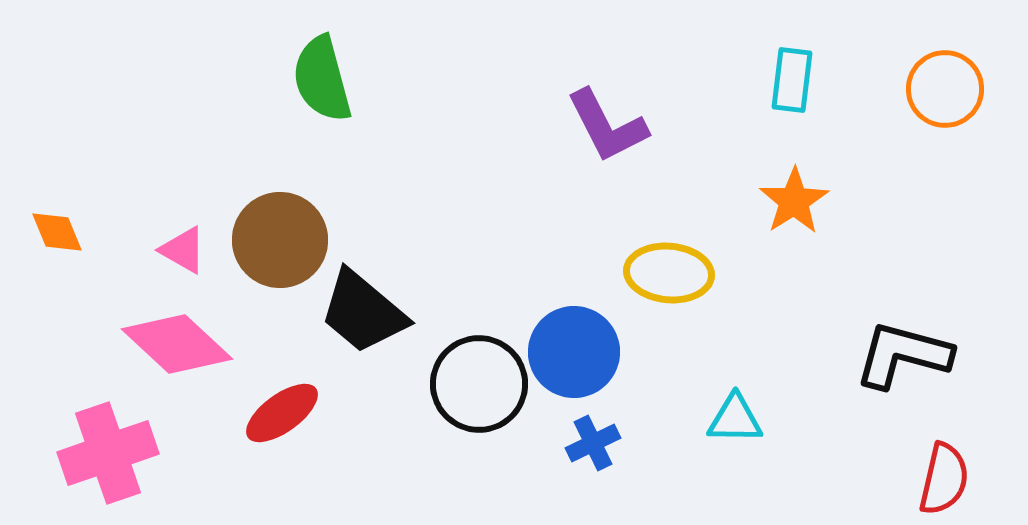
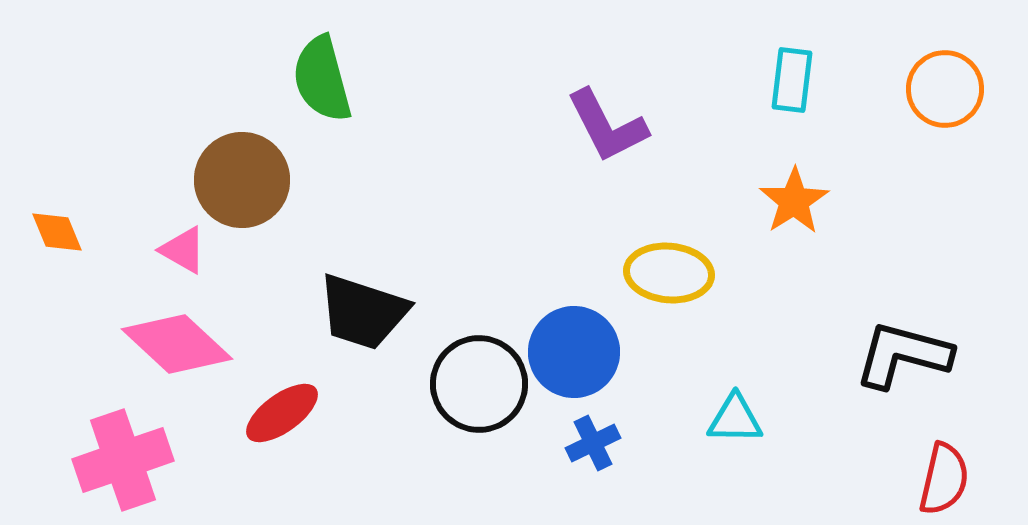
brown circle: moved 38 px left, 60 px up
black trapezoid: rotated 22 degrees counterclockwise
pink cross: moved 15 px right, 7 px down
